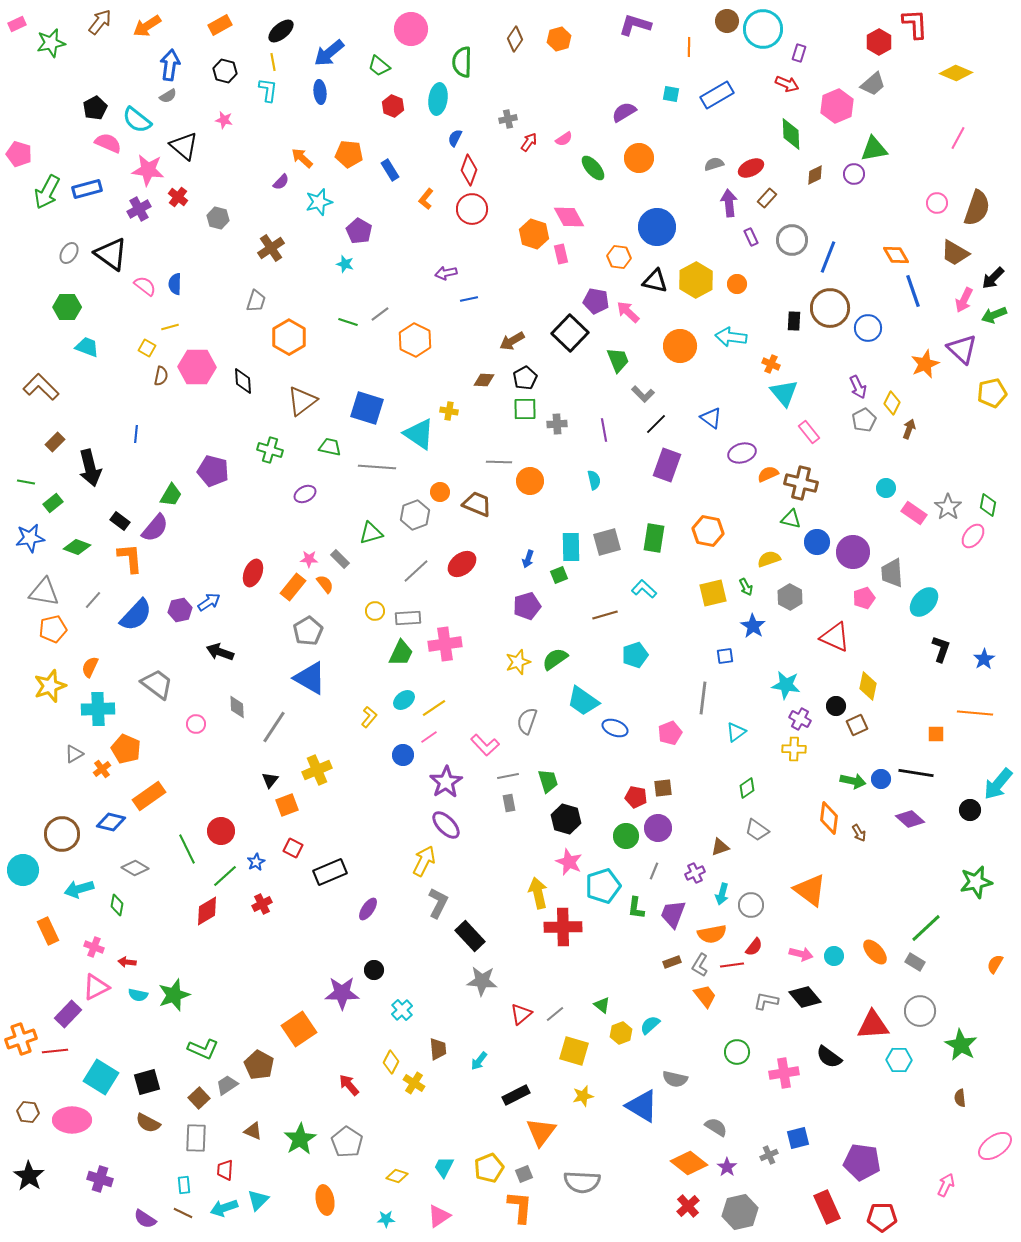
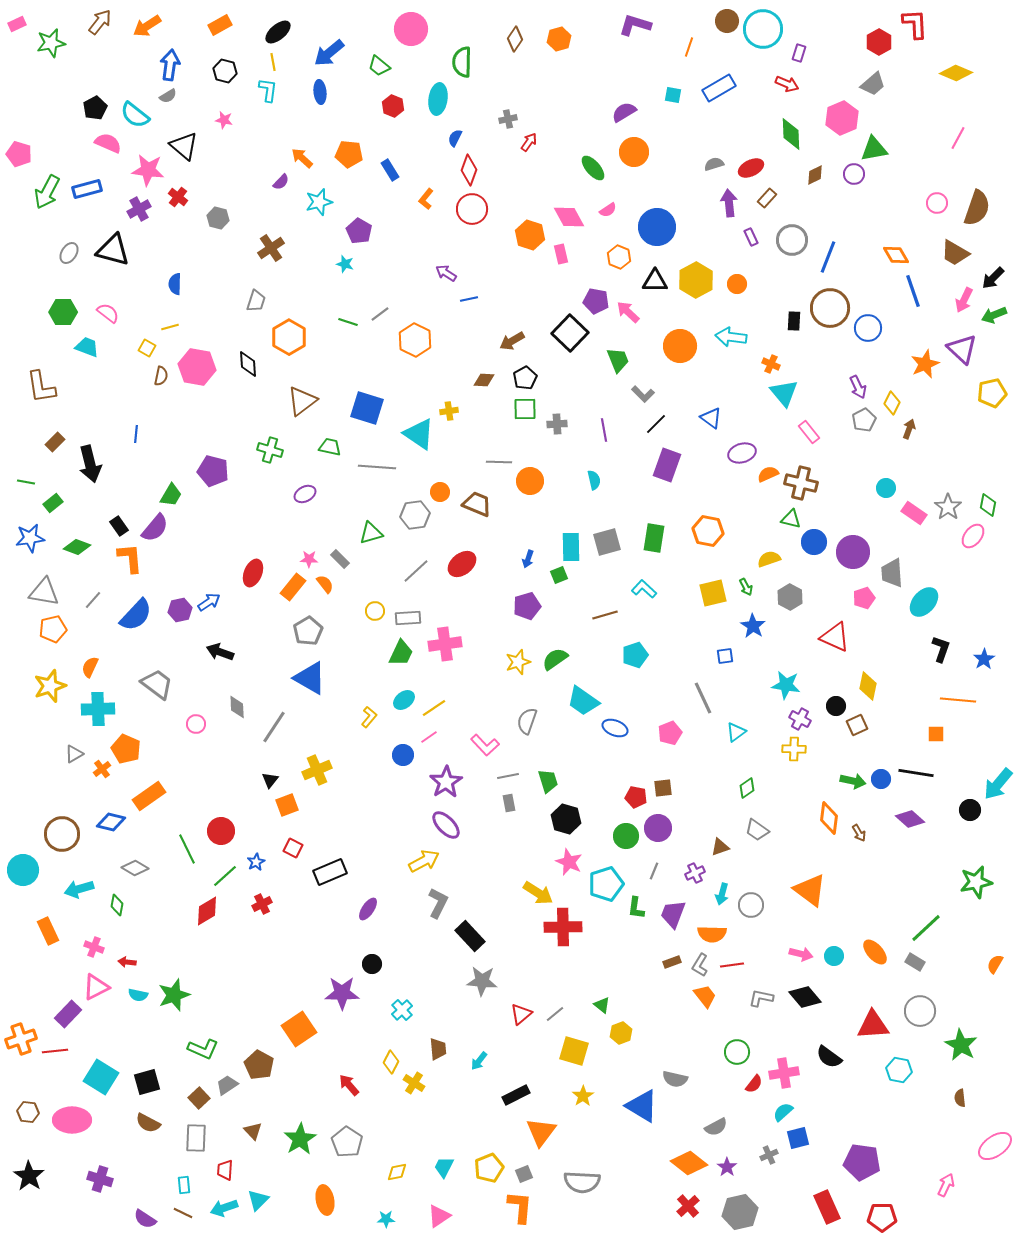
black ellipse at (281, 31): moved 3 px left, 1 px down
orange line at (689, 47): rotated 18 degrees clockwise
cyan square at (671, 94): moved 2 px right, 1 px down
blue rectangle at (717, 95): moved 2 px right, 7 px up
pink hexagon at (837, 106): moved 5 px right, 12 px down
cyan semicircle at (137, 120): moved 2 px left, 5 px up
pink semicircle at (564, 139): moved 44 px right, 71 px down
orange circle at (639, 158): moved 5 px left, 6 px up
orange hexagon at (534, 234): moved 4 px left, 1 px down
black triangle at (111, 254): moved 2 px right, 4 px up; rotated 21 degrees counterclockwise
orange hexagon at (619, 257): rotated 15 degrees clockwise
purple arrow at (446, 273): rotated 45 degrees clockwise
black triangle at (655, 281): rotated 12 degrees counterclockwise
pink semicircle at (145, 286): moved 37 px left, 27 px down
green hexagon at (67, 307): moved 4 px left, 5 px down
pink hexagon at (197, 367): rotated 9 degrees clockwise
black diamond at (243, 381): moved 5 px right, 17 px up
brown L-shape at (41, 387): rotated 144 degrees counterclockwise
yellow cross at (449, 411): rotated 18 degrees counterclockwise
black arrow at (90, 468): moved 4 px up
gray hexagon at (415, 515): rotated 12 degrees clockwise
black rectangle at (120, 521): moved 1 px left, 5 px down; rotated 18 degrees clockwise
blue circle at (817, 542): moved 3 px left
gray line at (703, 698): rotated 32 degrees counterclockwise
orange line at (975, 713): moved 17 px left, 13 px up
yellow arrow at (424, 861): rotated 36 degrees clockwise
cyan pentagon at (603, 886): moved 3 px right, 2 px up
yellow arrow at (538, 893): rotated 136 degrees clockwise
orange semicircle at (712, 934): rotated 12 degrees clockwise
red semicircle at (754, 947): moved 137 px down
black circle at (374, 970): moved 2 px left, 6 px up
gray L-shape at (766, 1001): moved 5 px left, 3 px up
cyan semicircle at (650, 1025): moved 133 px right, 87 px down
cyan hexagon at (899, 1060): moved 10 px down; rotated 10 degrees clockwise
yellow star at (583, 1096): rotated 20 degrees counterclockwise
gray semicircle at (716, 1127): rotated 120 degrees clockwise
brown triangle at (253, 1131): rotated 24 degrees clockwise
yellow diamond at (397, 1176): moved 4 px up; rotated 30 degrees counterclockwise
